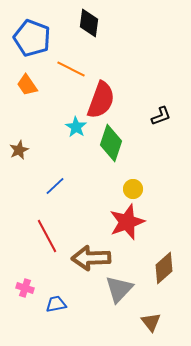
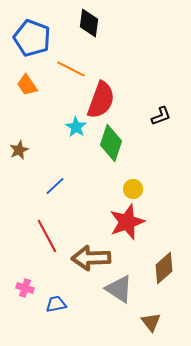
gray triangle: rotated 40 degrees counterclockwise
